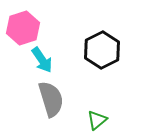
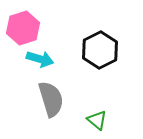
black hexagon: moved 2 px left
cyan arrow: moved 2 px left, 1 px up; rotated 40 degrees counterclockwise
green triangle: rotated 40 degrees counterclockwise
